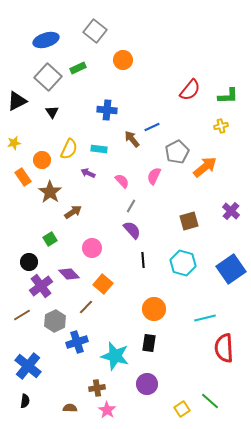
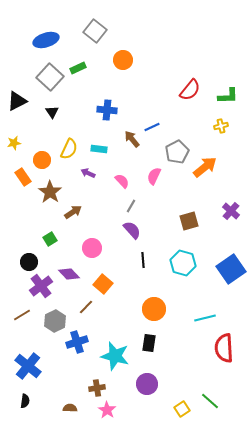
gray square at (48, 77): moved 2 px right
